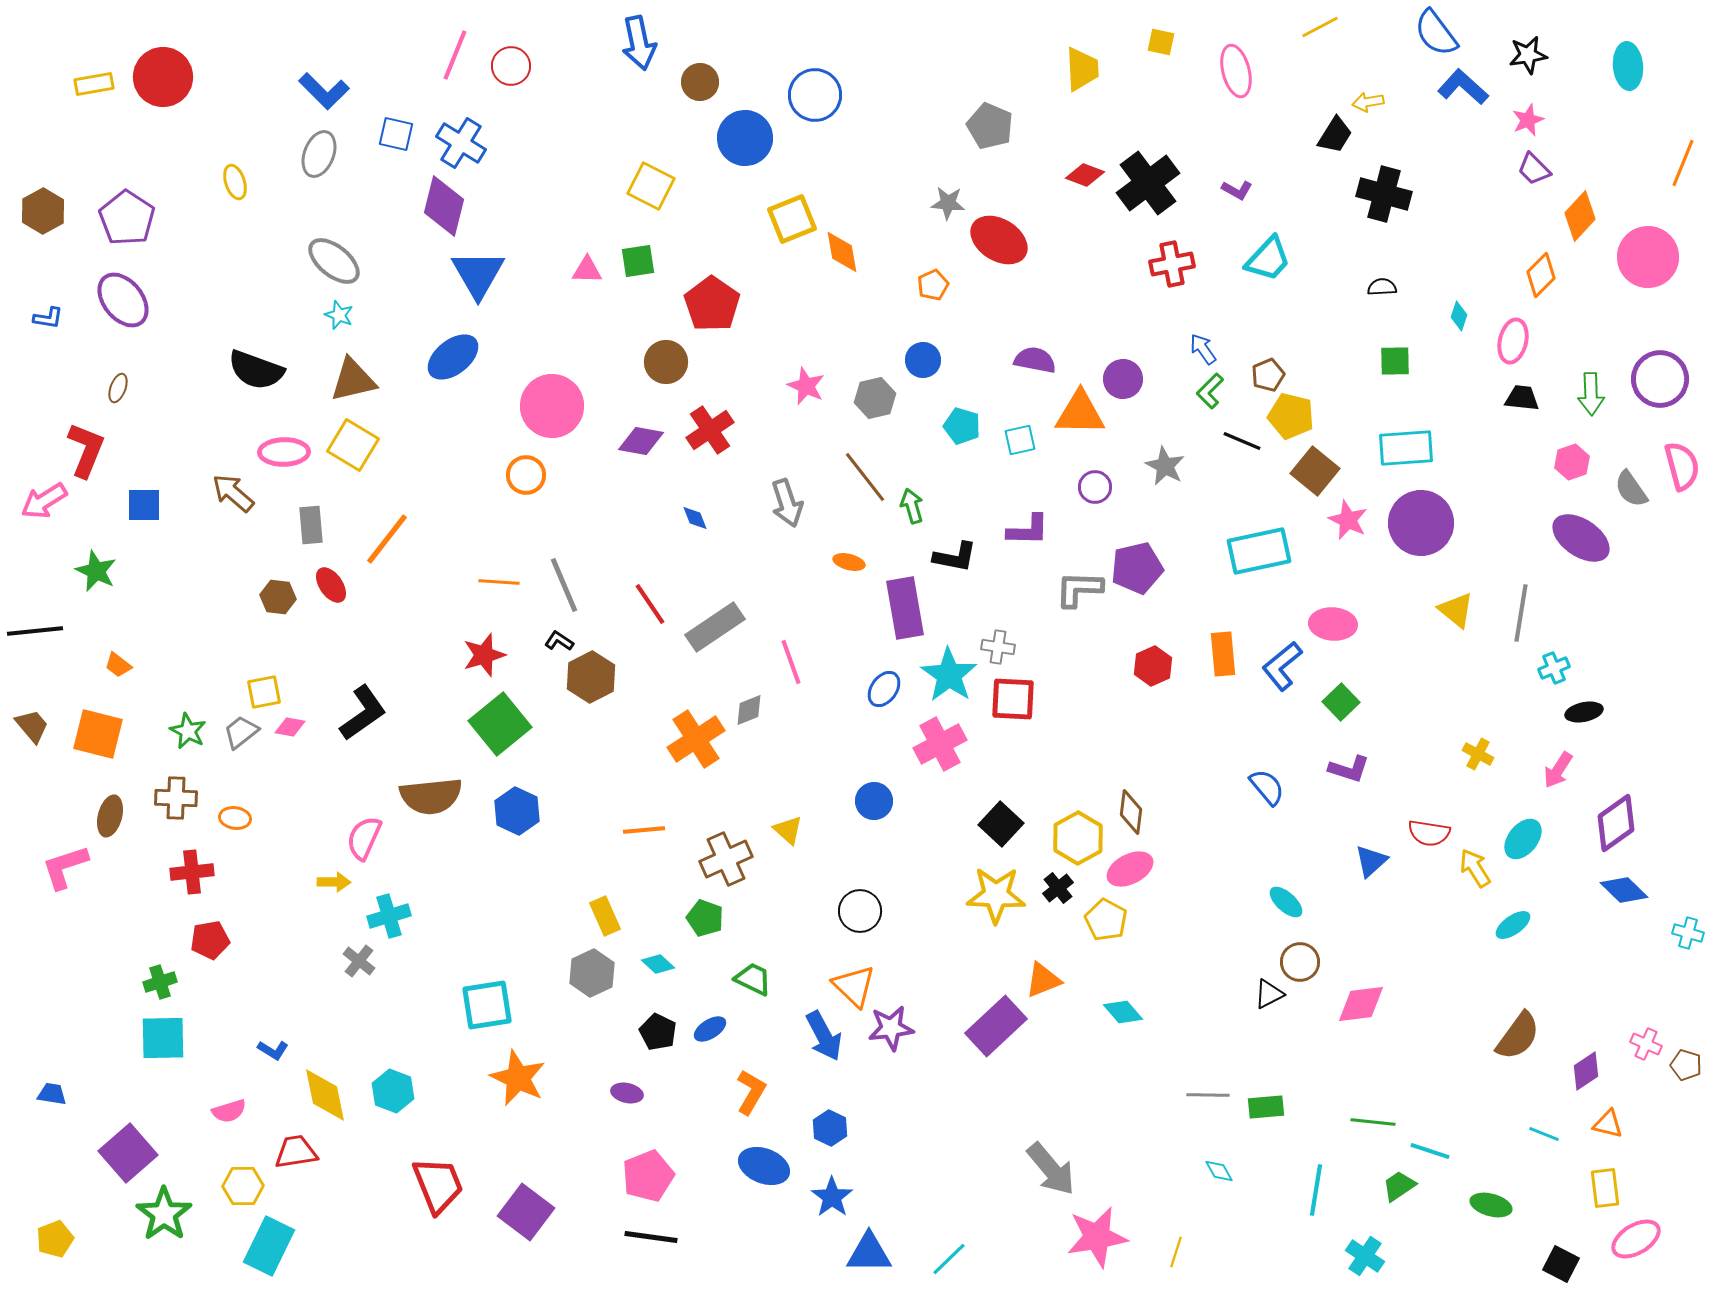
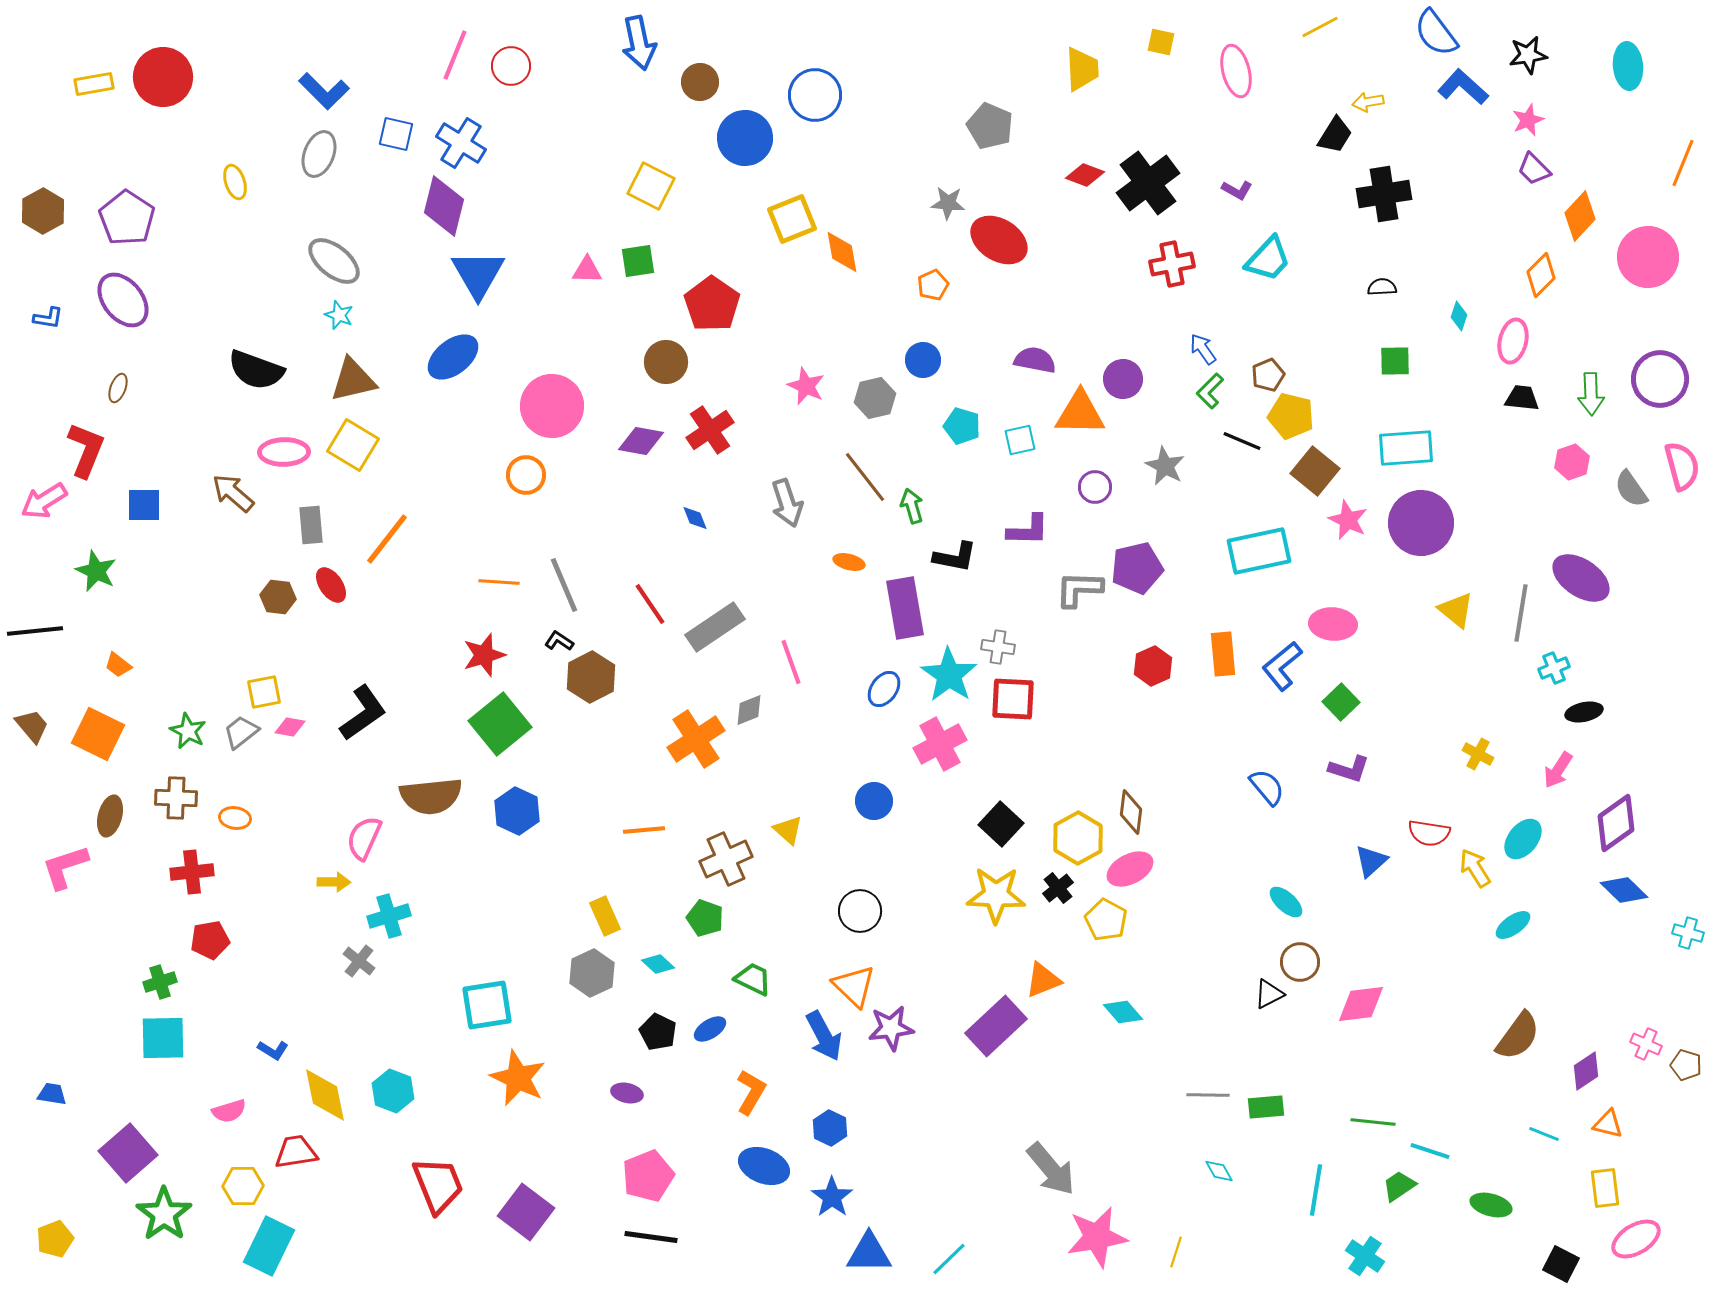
black cross at (1384, 194): rotated 24 degrees counterclockwise
purple ellipse at (1581, 538): moved 40 px down
orange square at (98, 734): rotated 12 degrees clockwise
